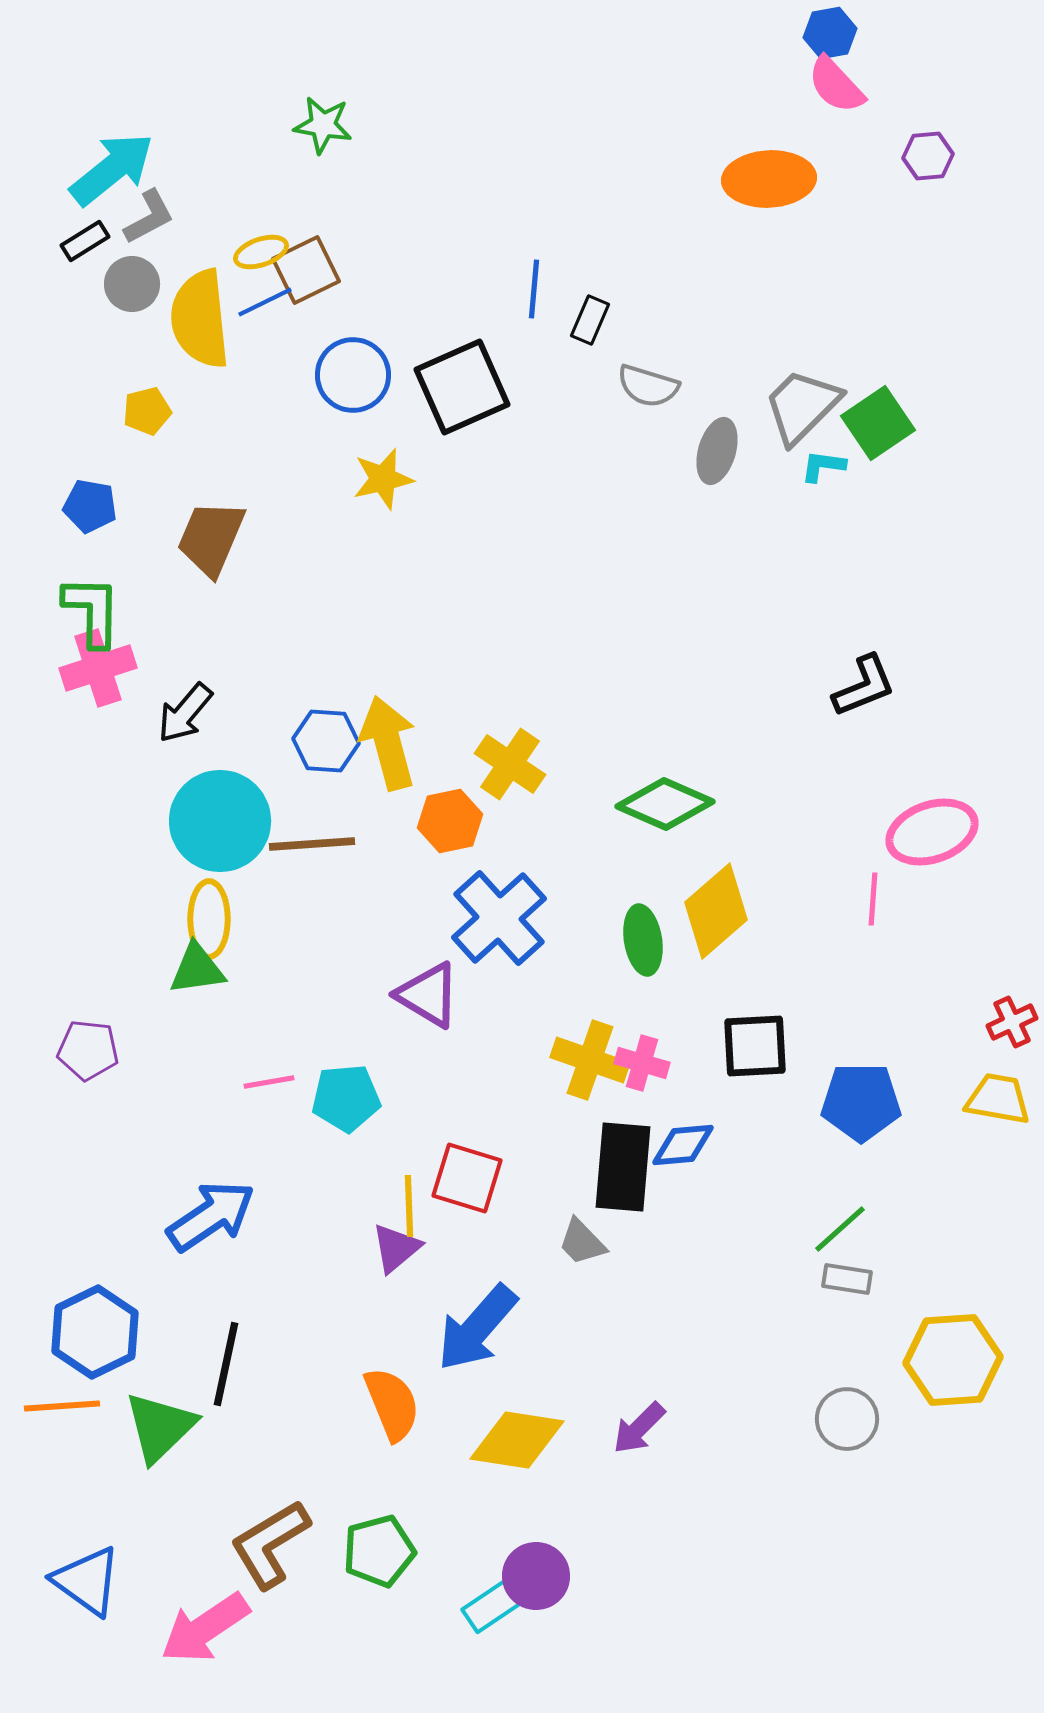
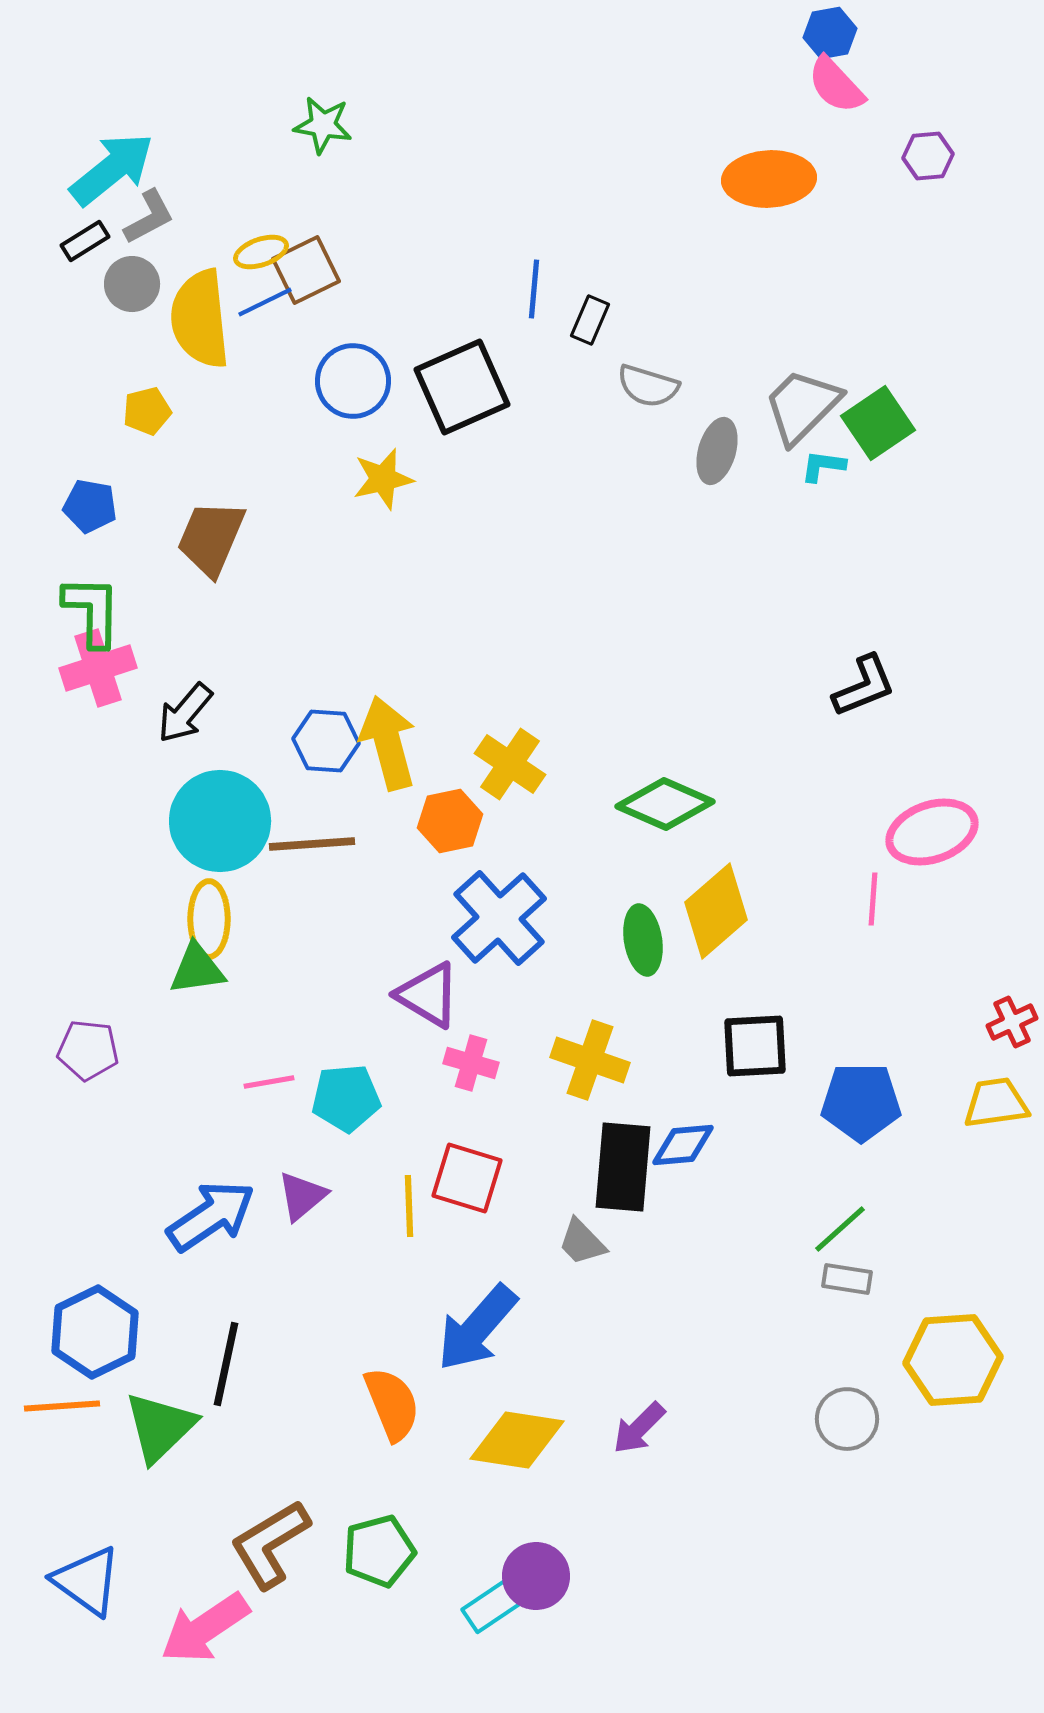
blue circle at (353, 375): moved 6 px down
pink cross at (642, 1063): moved 171 px left
yellow trapezoid at (998, 1099): moved 2 px left, 4 px down; rotated 18 degrees counterclockwise
purple triangle at (396, 1248): moved 94 px left, 52 px up
